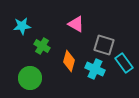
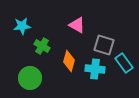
pink triangle: moved 1 px right, 1 px down
cyan cross: rotated 18 degrees counterclockwise
